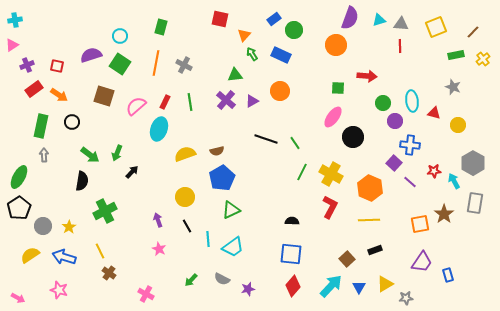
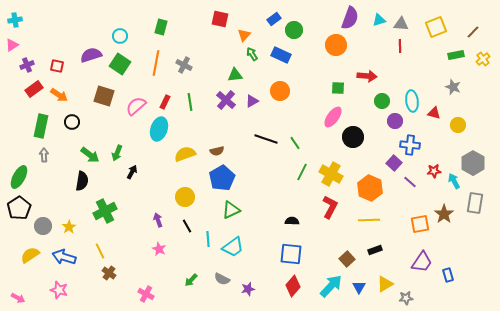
green circle at (383, 103): moved 1 px left, 2 px up
black arrow at (132, 172): rotated 16 degrees counterclockwise
